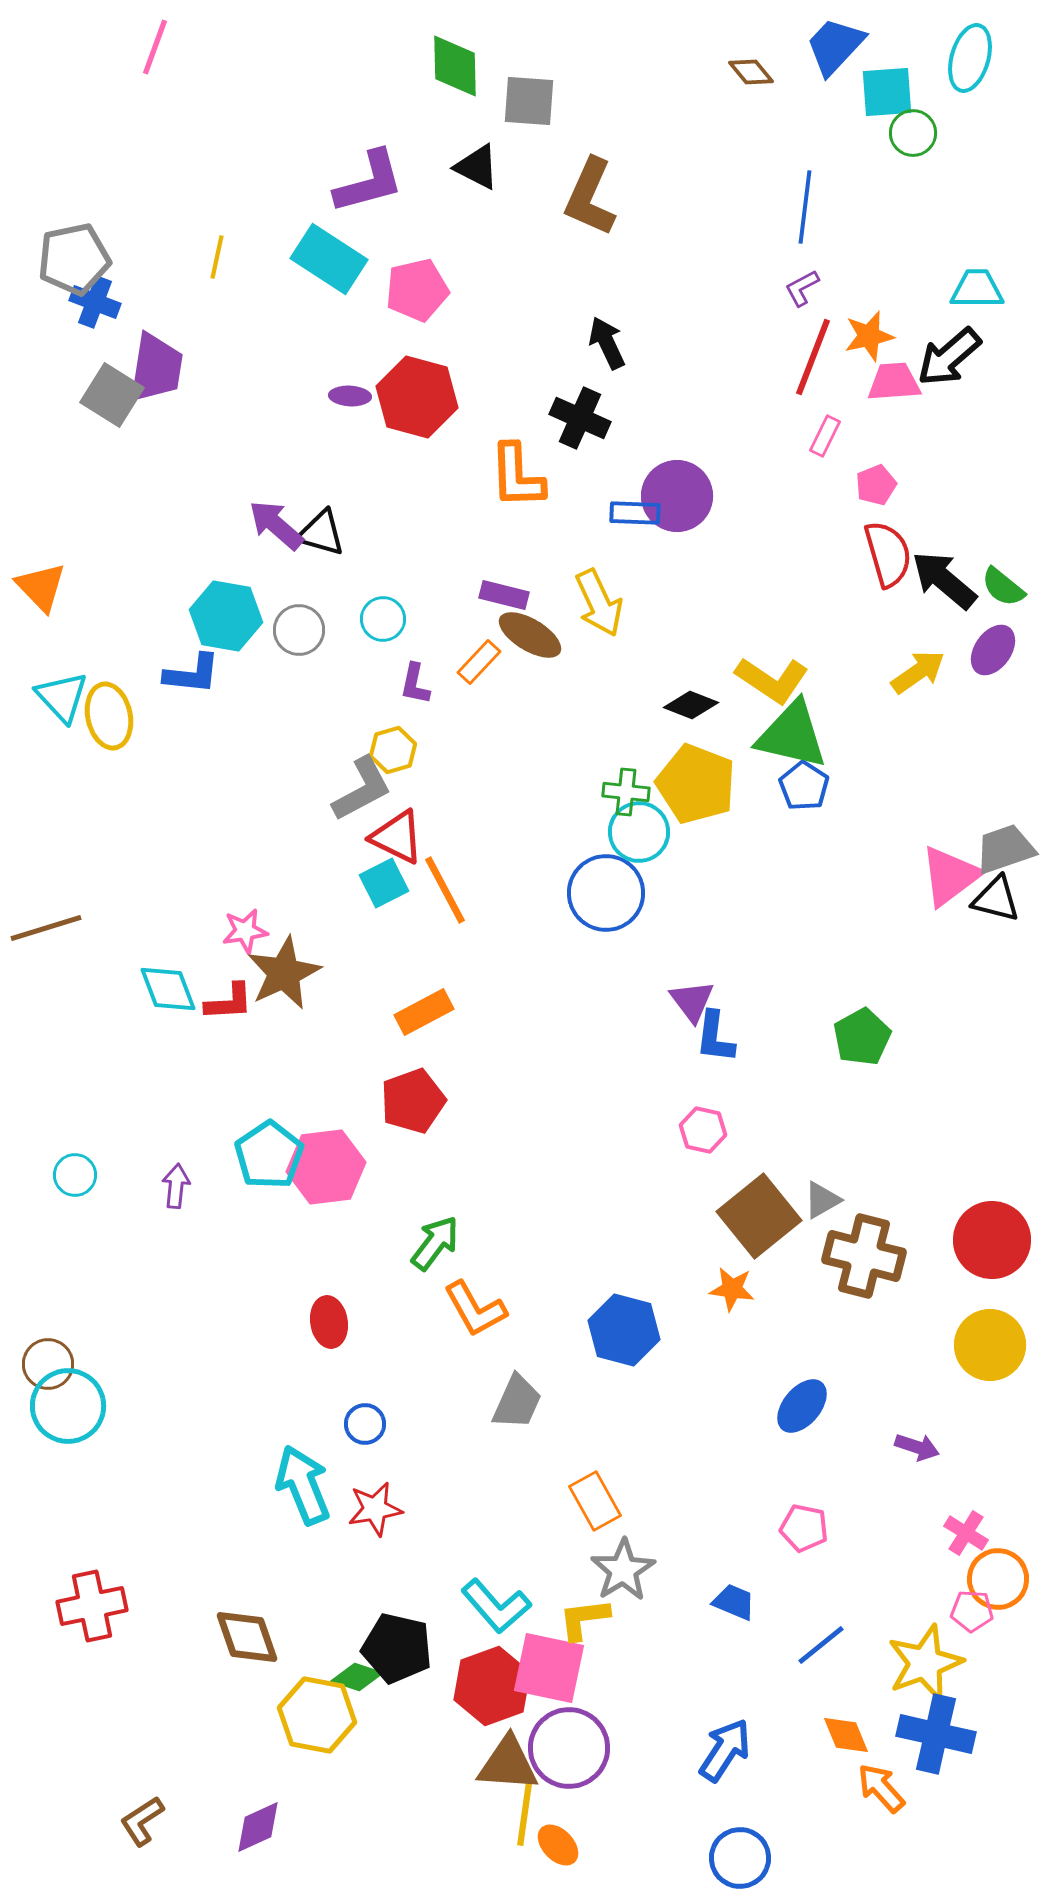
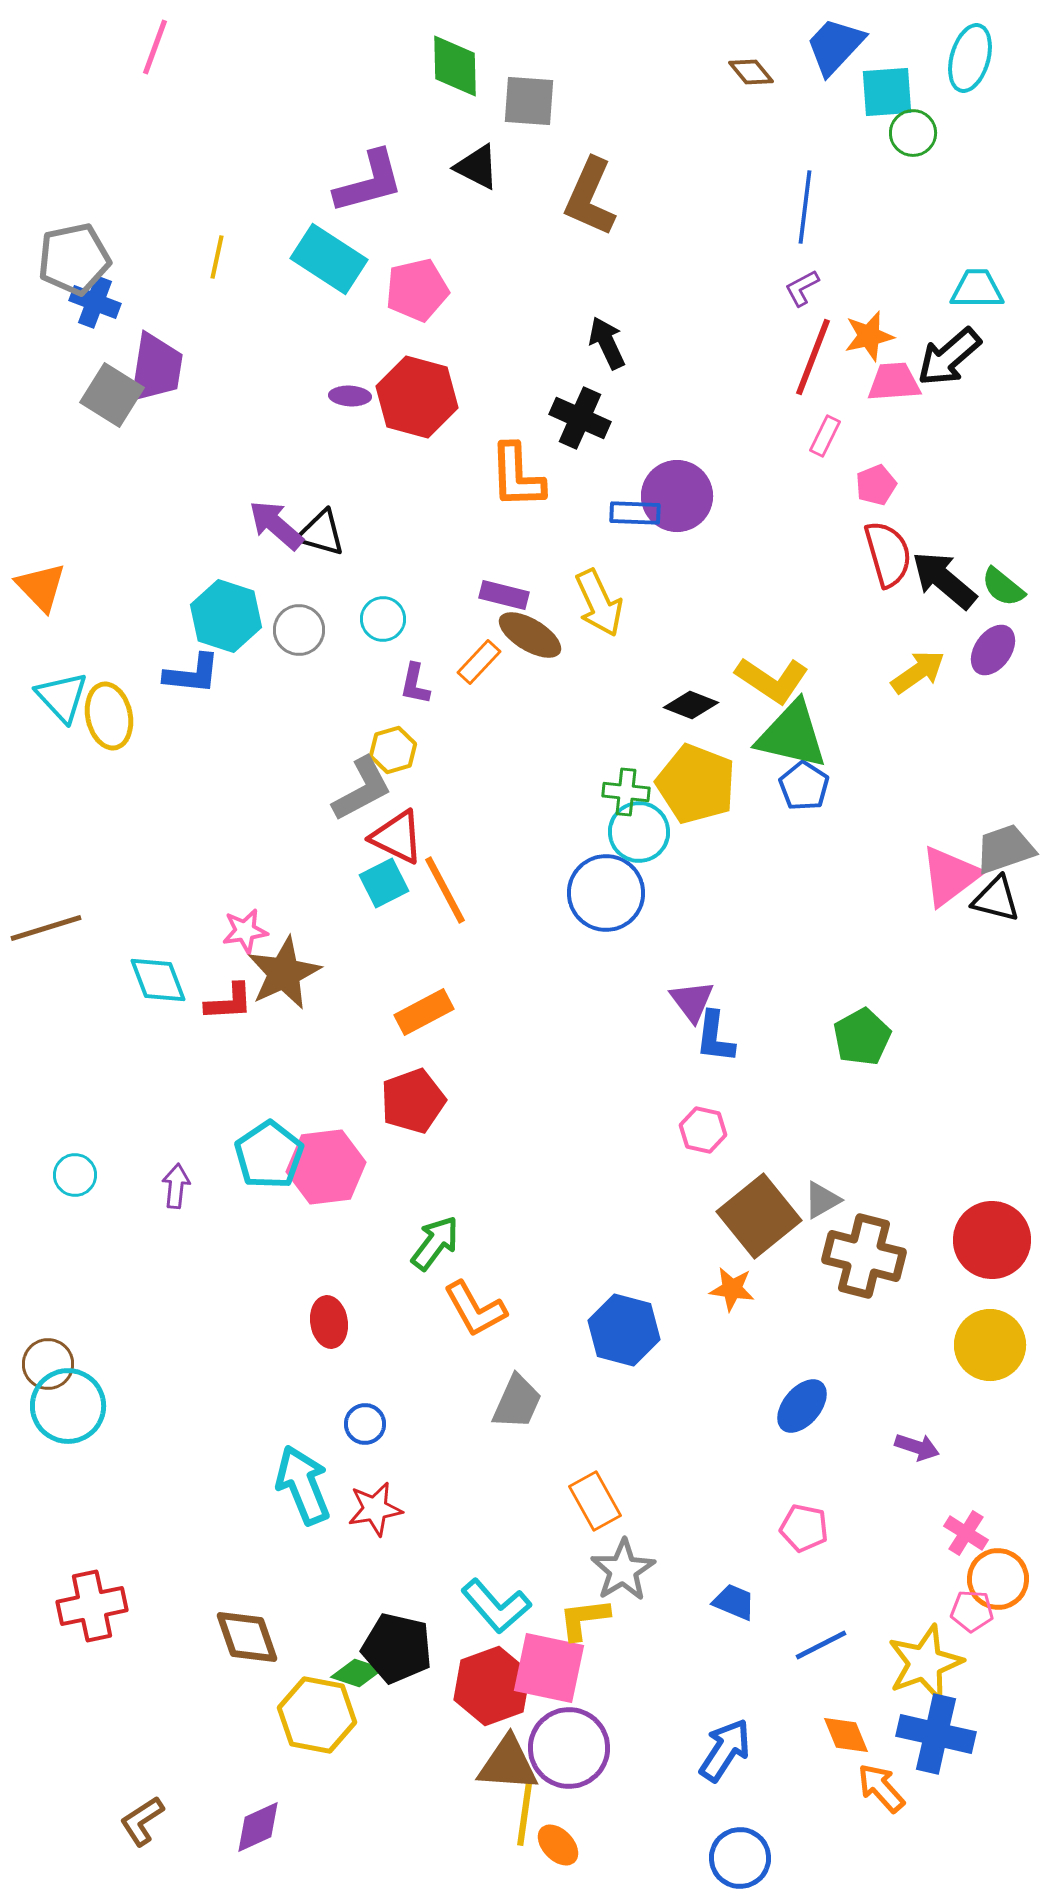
cyan hexagon at (226, 616): rotated 8 degrees clockwise
cyan diamond at (168, 989): moved 10 px left, 9 px up
blue line at (821, 1645): rotated 12 degrees clockwise
green diamond at (357, 1677): moved 4 px up
